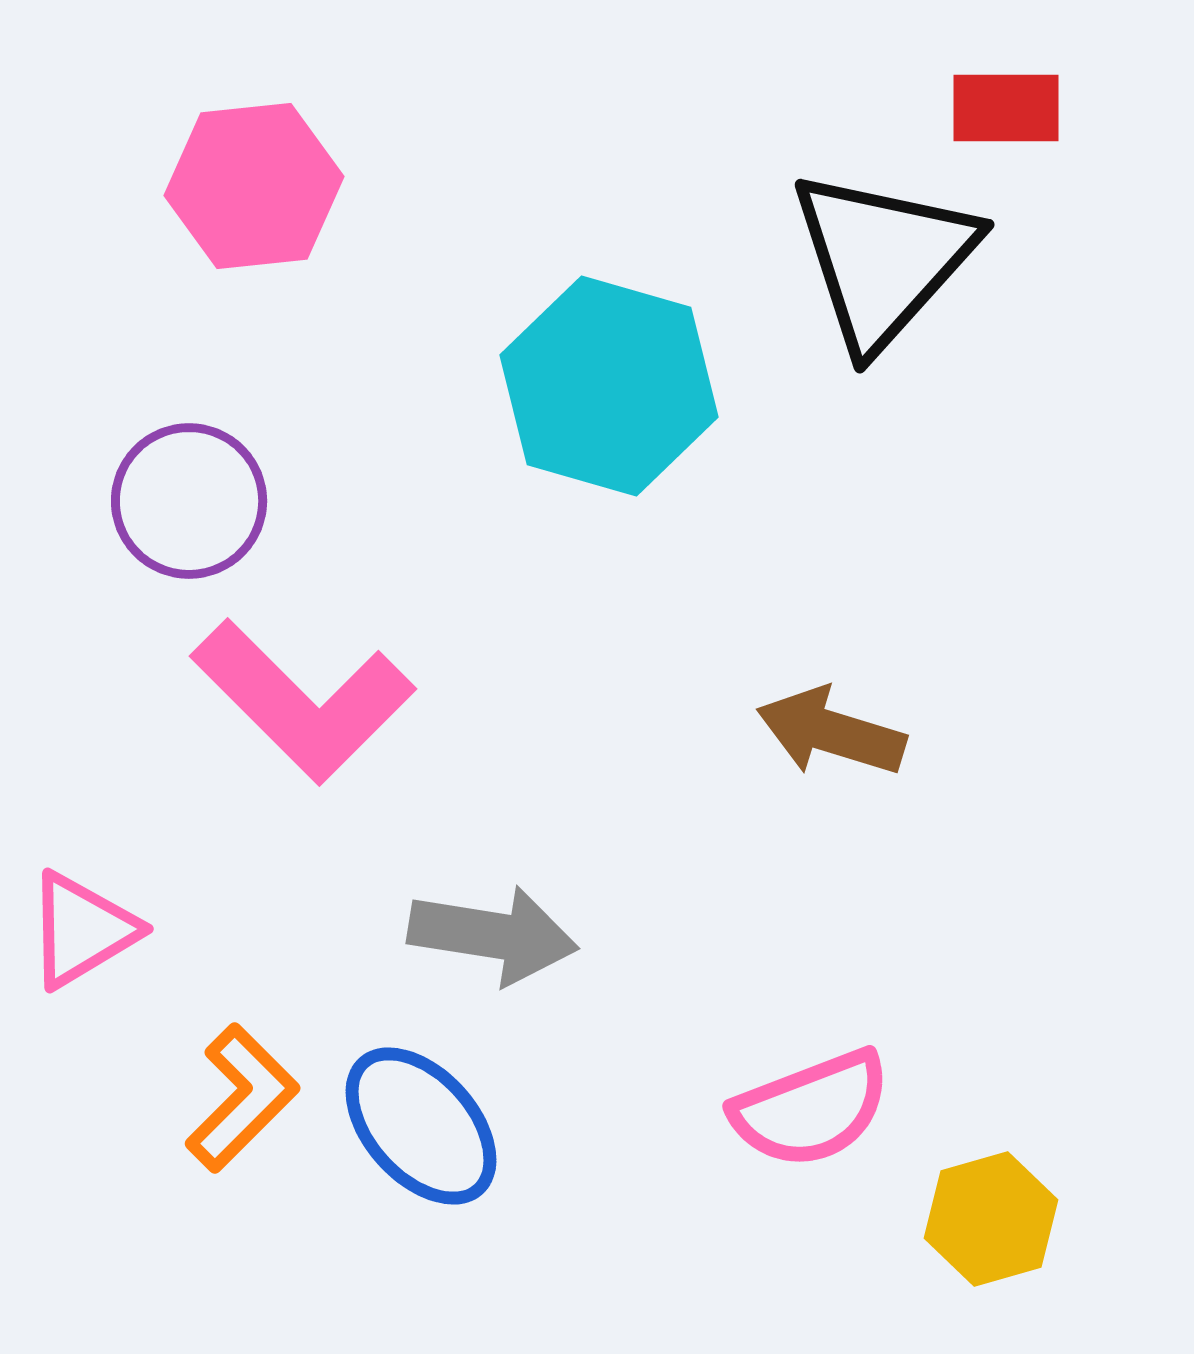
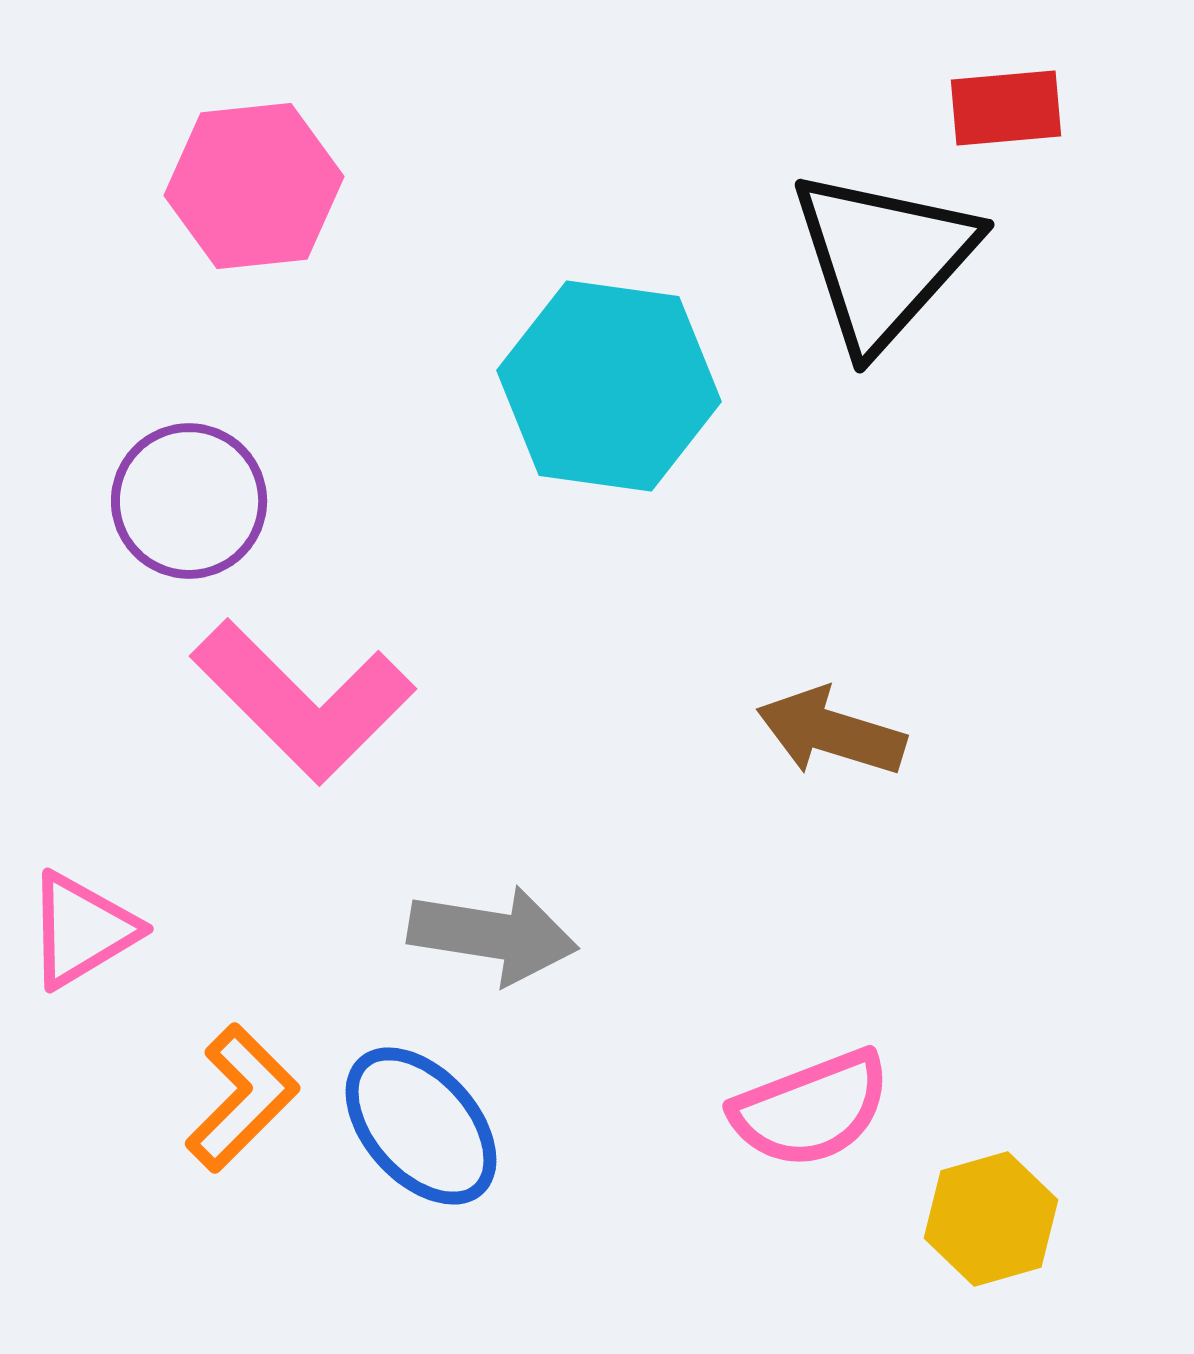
red rectangle: rotated 5 degrees counterclockwise
cyan hexagon: rotated 8 degrees counterclockwise
